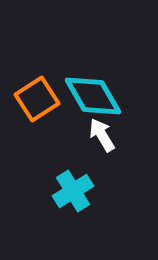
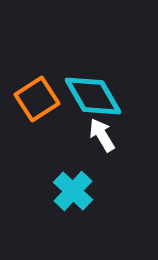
cyan cross: rotated 15 degrees counterclockwise
